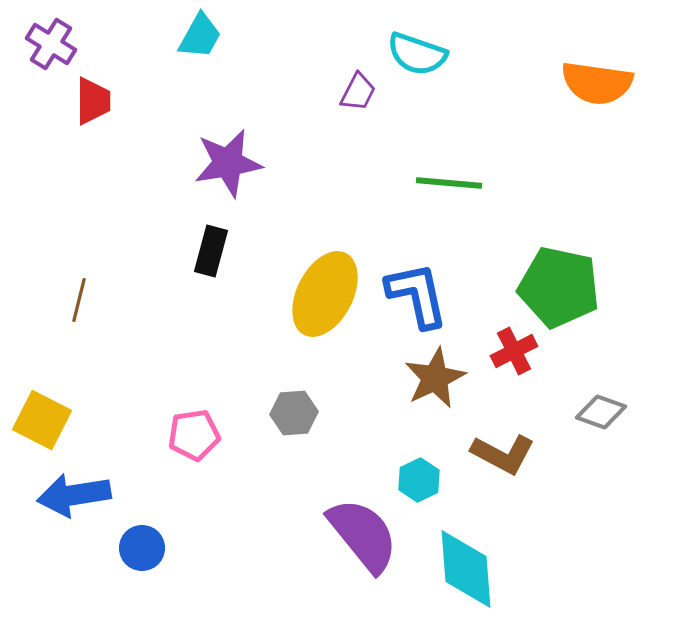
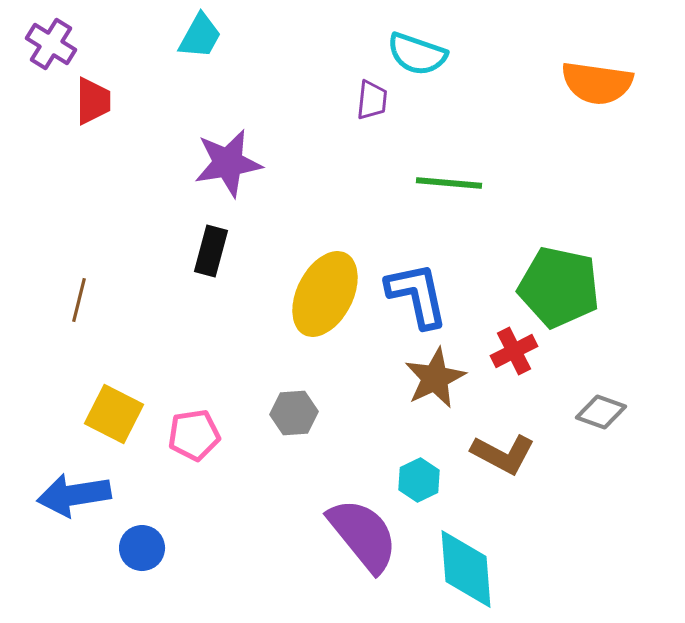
purple trapezoid: moved 14 px right, 8 px down; rotated 21 degrees counterclockwise
yellow square: moved 72 px right, 6 px up
